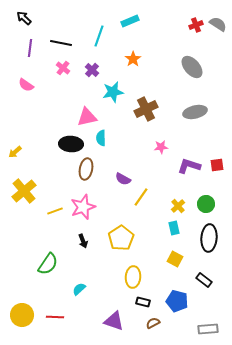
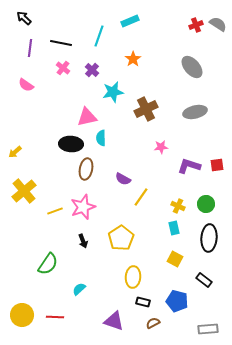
yellow cross at (178, 206): rotated 24 degrees counterclockwise
